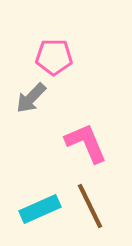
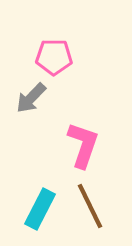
pink L-shape: moved 3 px left, 2 px down; rotated 42 degrees clockwise
cyan rectangle: rotated 39 degrees counterclockwise
